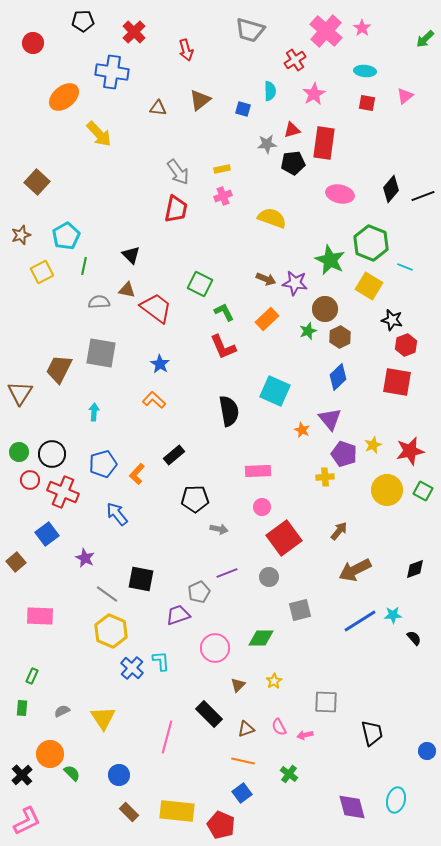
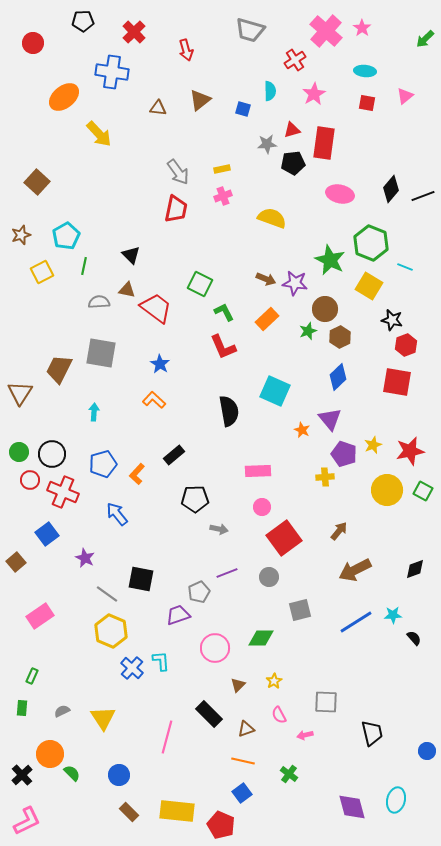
pink rectangle at (40, 616): rotated 36 degrees counterclockwise
blue line at (360, 621): moved 4 px left, 1 px down
pink semicircle at (279, 727): moved 12 px up
